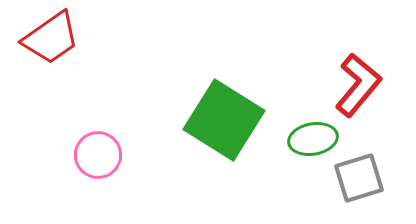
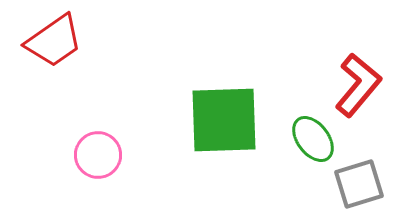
red trapezoid: moved 3 px right, 3 px down
green square: rotated 34 degrees counterclockwise
green ellipse: rotated 63 degrees clockwise
gray square: moved 6 px down
